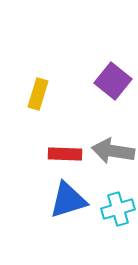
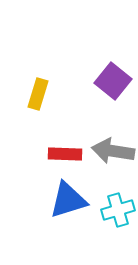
cyan cross: moved 1 px down
